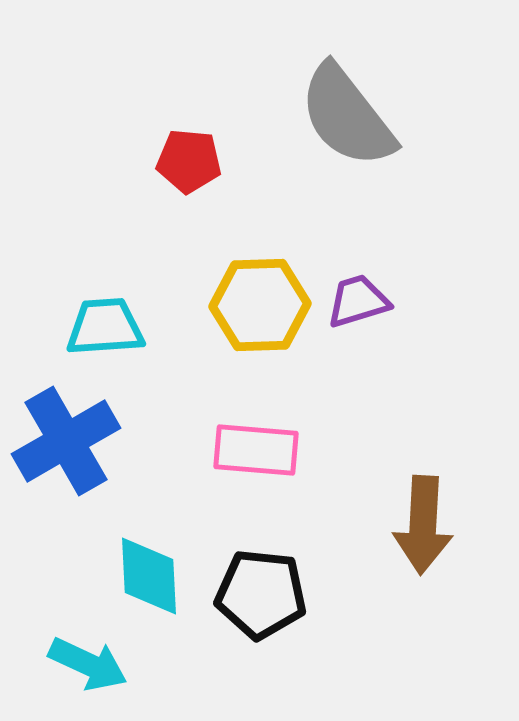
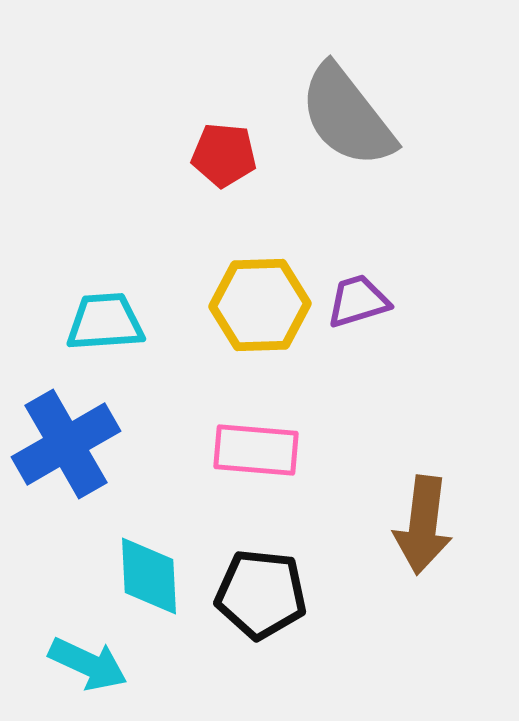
red pentagon: moved 35 px right, 6 px up
cyan trapezoid: moved 5 px up
blue cross: moved 3 px down
brown arrow: rotated 4 degrees clockwise
